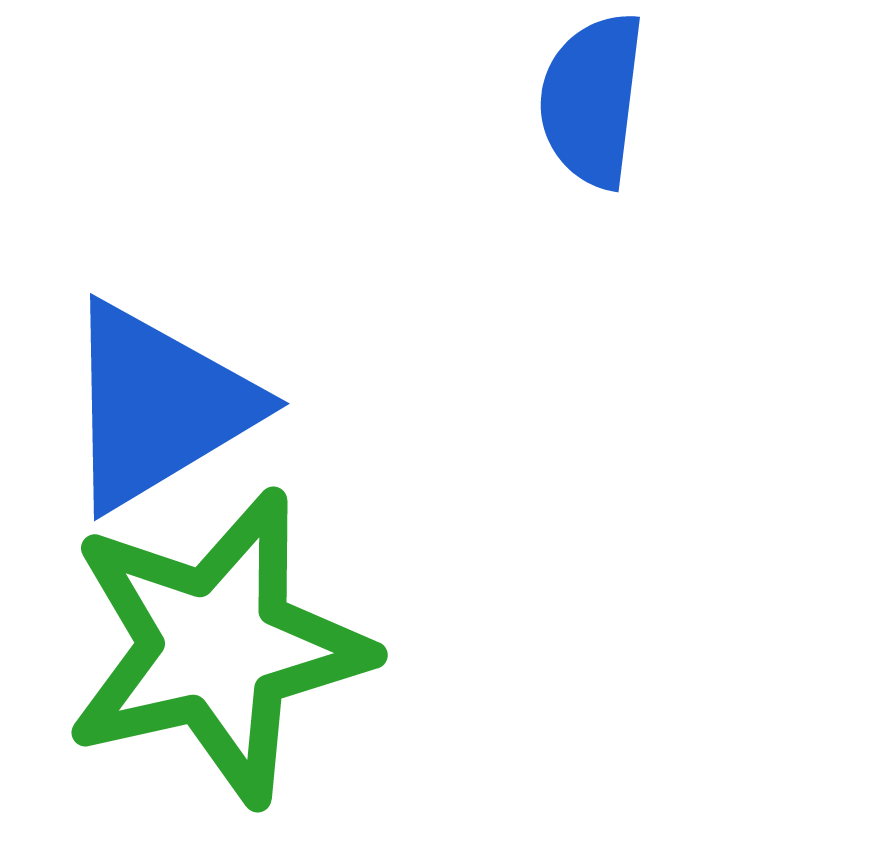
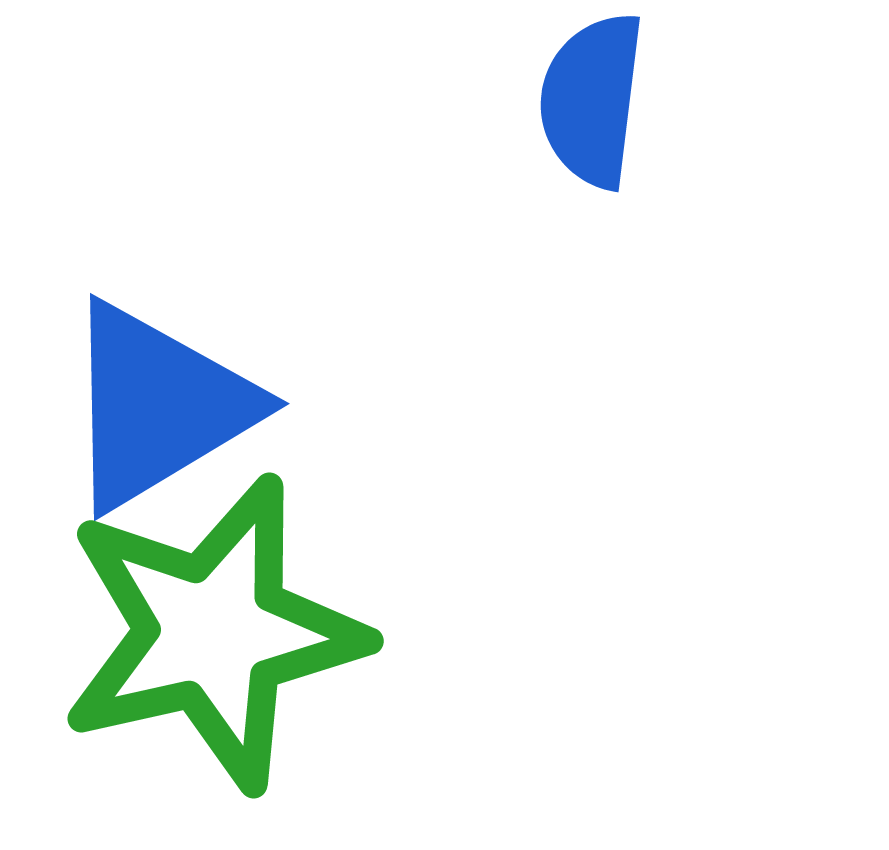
green star: moved 4 px left, 14 px up
